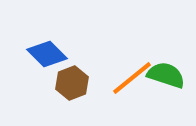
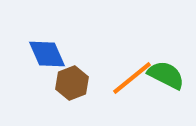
blue diamond: rotated 21 degrees clockwise
green semicircle: rotated 9 degrees clockwise
